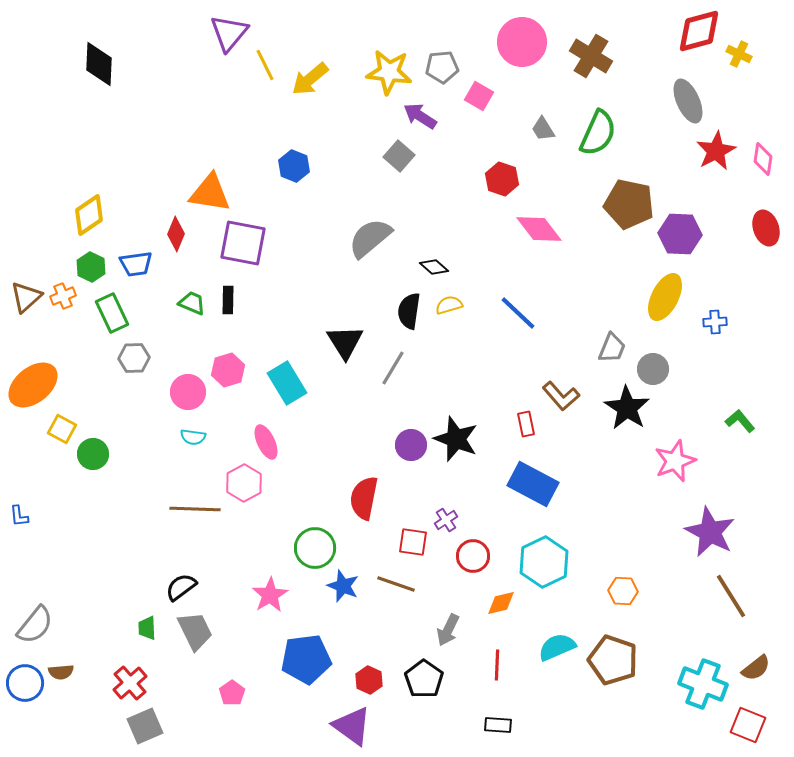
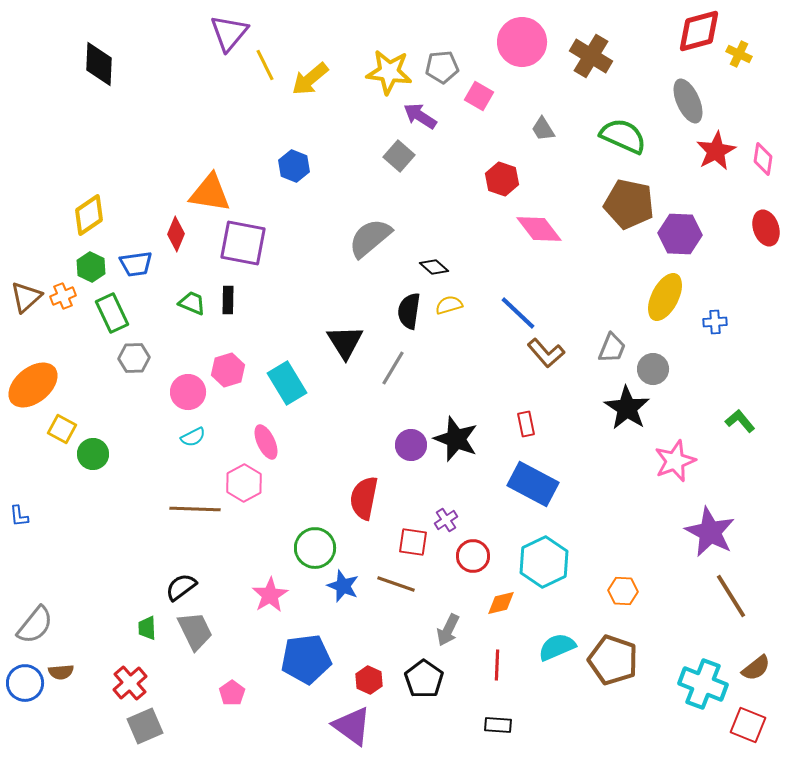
green semicircle at (598, 133): moved 25 px right, 3 px down; rotated 90 degrees counterclockwise
brown L-shape at (561, 396): moved 15 px left, 43 px up
cyan semicircle at (193, 437): rotated 35 degrees counterclockwise
